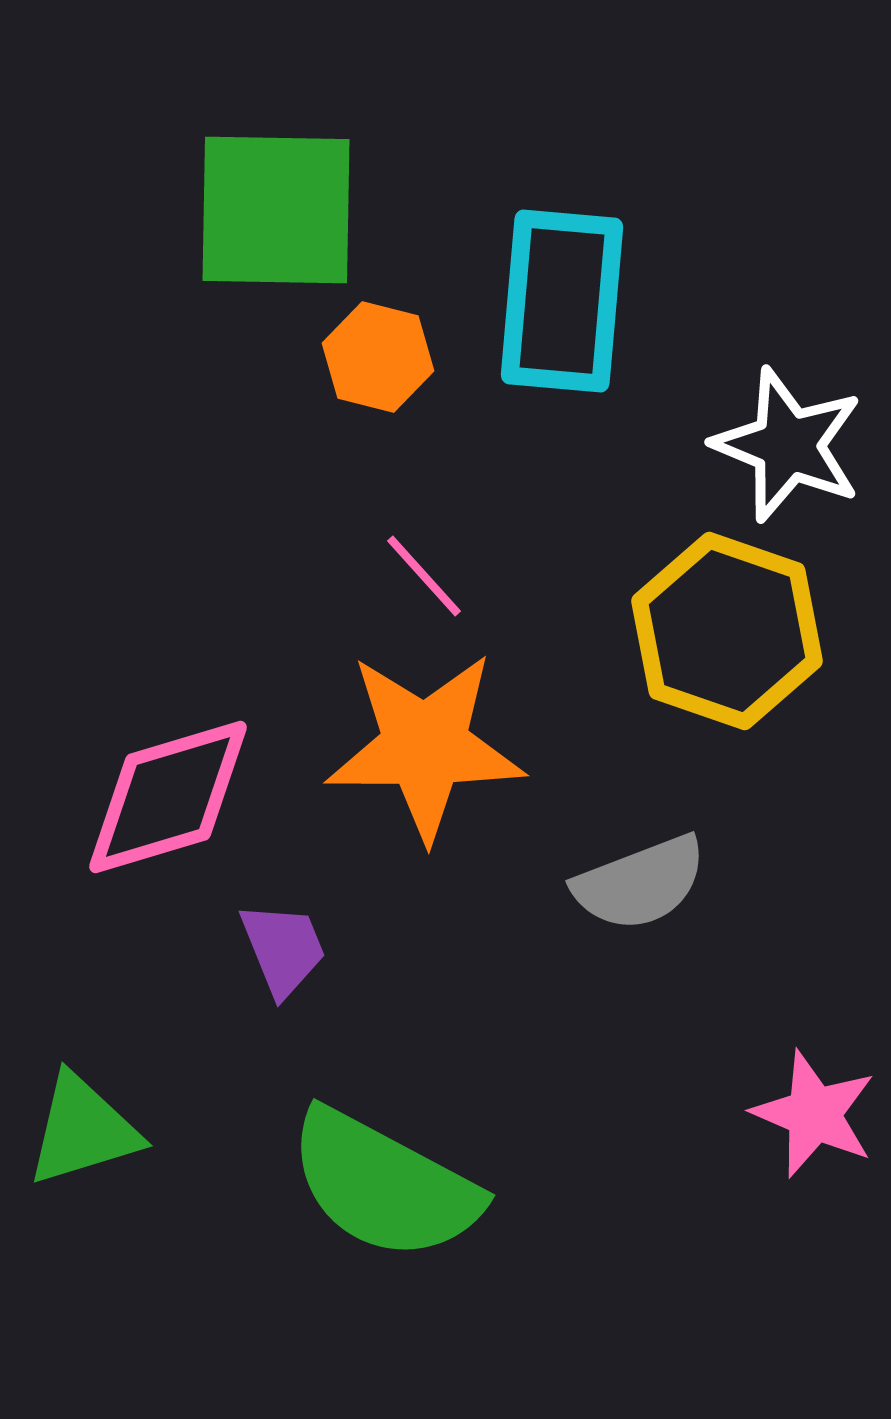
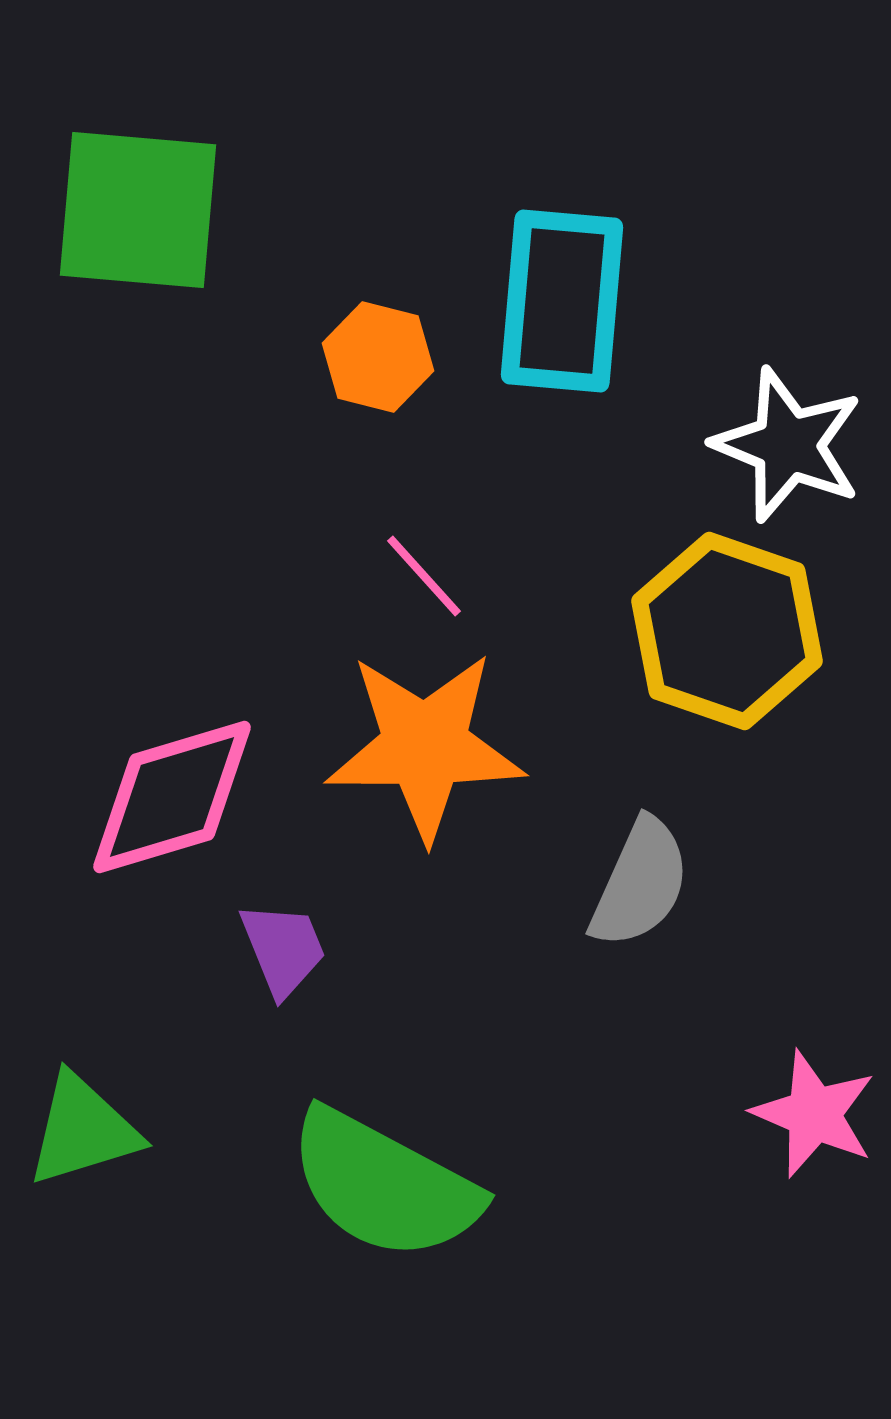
green square: moved 138 px left; rotated 4 degrees clockwise
pink diamond: moved 4 px right
gray semicircle: rotated 45 degrees counterclockwise
